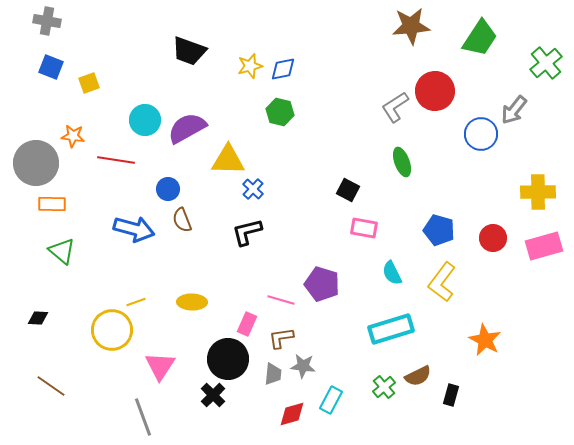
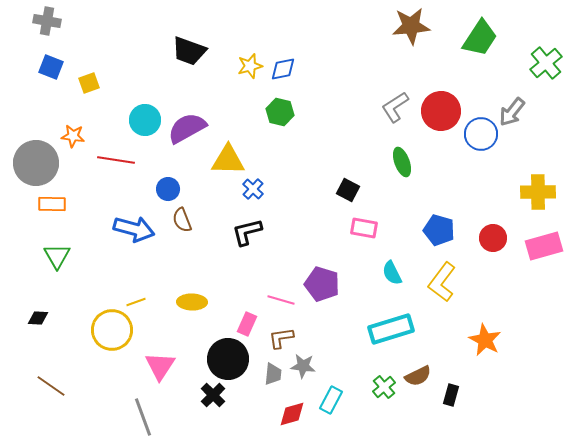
red circle at (435, 91): moved 6 px right, 20 px down
gray arrow at (514, 110): moved 2 px left, 2 px down
green triangle at (62, 251): moved 5 px left, 5 px down; rotated 20 degrees clockwise
